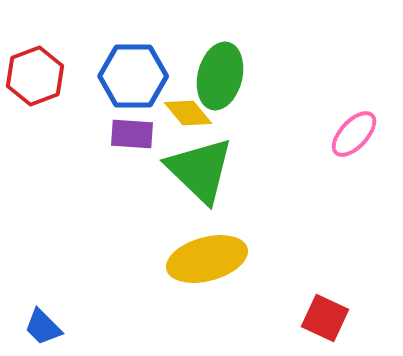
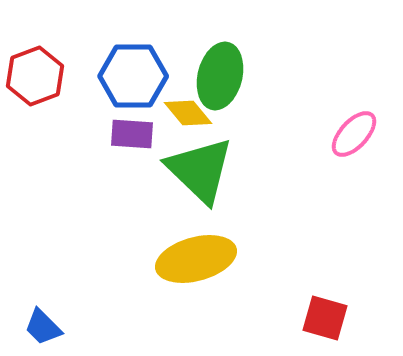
yellow ellipse: moved 11 px left
red square: rotated 9 degrees counterclockwise
